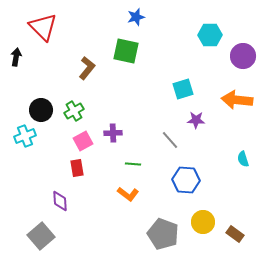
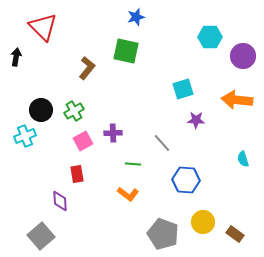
cyan hexagon: moved 2 px down
gray line: moved 8 px left, 3 px down
red rectangle: moved 6 px down
